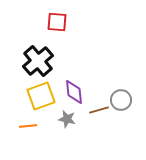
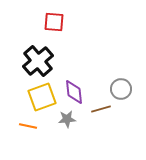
red square: moved 3 px left
yellow square: moved 1 px right, 1 px down
gray circle: moved 11 px up
brown line: moved 2 px right, 1 px up
gray star: rotated 18 degrees counterclockwise
orange line: rotated 18 degrees clockwise
